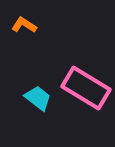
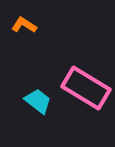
cyan trapezoid: moved 3 px down
